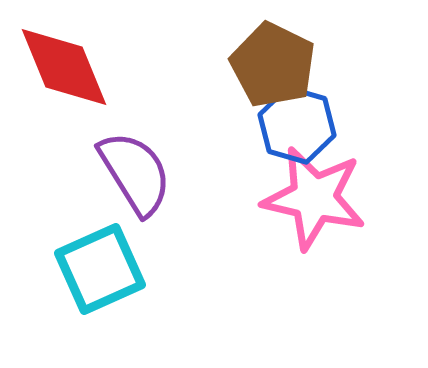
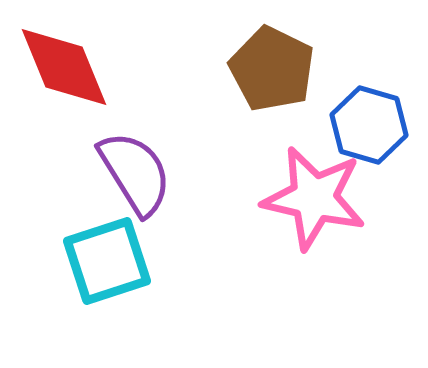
brown pentagon: moved 1 px left, 4 px down
blue hexagon: moved 72 px right
cyan square: moved 7 px right, 8 px up; rotated 6 degrees clockwise
